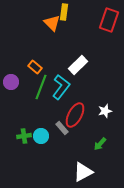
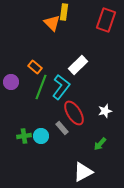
red rectangle: moved 3 px left
red ellipse: moved 1 px left, 2 px up; rotated 60 degrees counterclockwise
